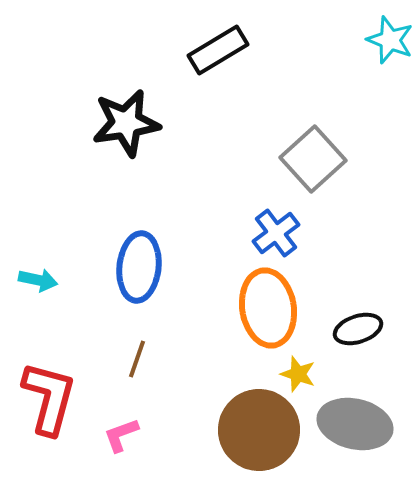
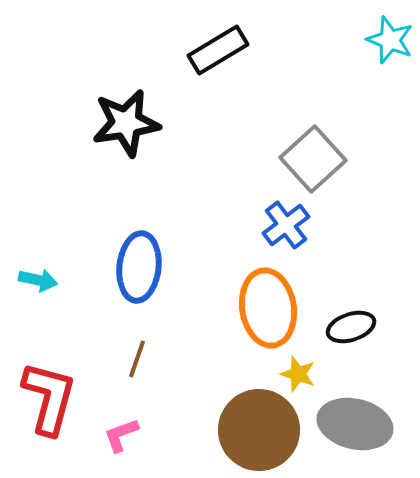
blue cross: moved 10 px right, 8 px up
black ellipse: moved 7 px left, 2 px up
